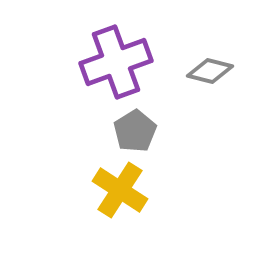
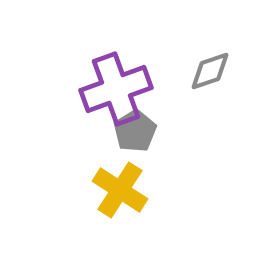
purple cross: moved 27 px down
gray diamond: rotated 33 degrees counterclockwise
